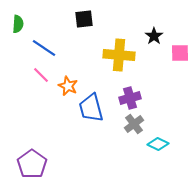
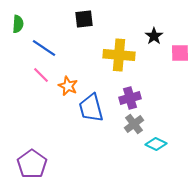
cyan diamond: moved 2 px left
